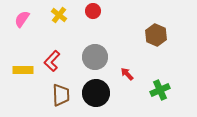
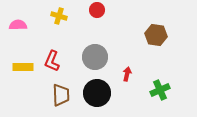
red circle: moved 4 px right, 1 px up
yellow cross: moved 1 px down; rotated 21 degrees counterclockwise
pink semicircle: moved 4 px left, 6 px down; rotated 54 degrees clockwise
brown hexagon: rotated 15 degrees counterclockwise
red L-shape: rotated 20 degrees counterclockwise
yellow rectangle: moved 3 px up
red arrow: rotated 56 degrees clockwise
black circle: moved 1 px right
